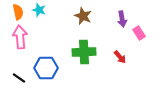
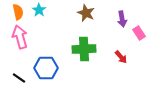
cyan star: rotated 16 degrees clockwise
brown star: moved 3 px right, 3 px up
pink arrow: rotated 10 degrees counterclockwise
green cross: moved 3 px up
red arrow: moved 1 px right
